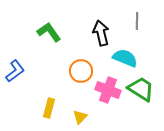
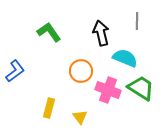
green trapezoid: moved 1 px up
yellow triangle: rotated 21 degrees counterclockwise
